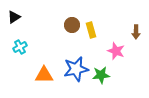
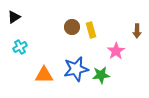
brown circle: moved 2 px down
brown arrow: moved 1 px right, 1 px up
pink star: rotated 18 degrees clockwise
